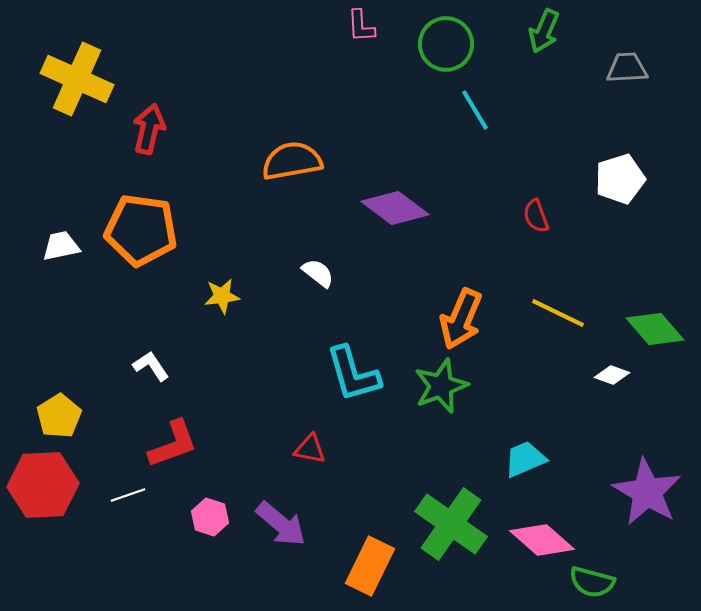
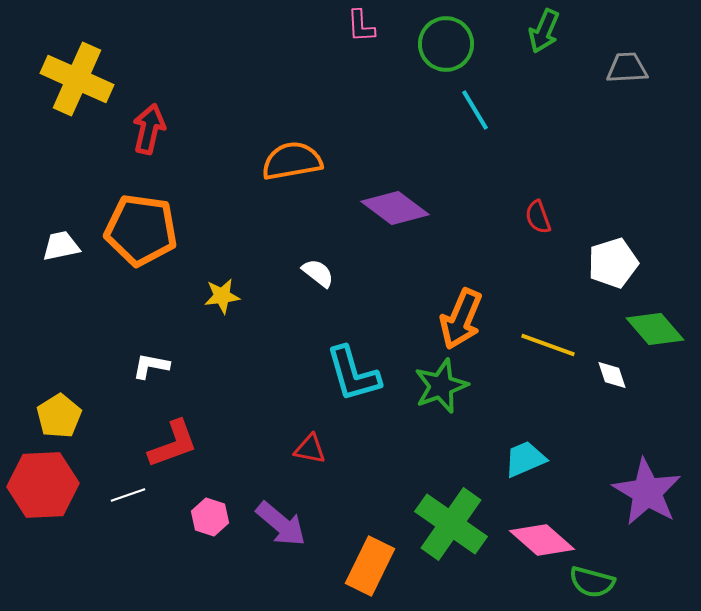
white pentagon: moved 7 px left, 84 px down
red semicircle: moved 2 px right, 1 px down
yellow line: moved 10 px left, 32 px down; rotated 6 degrees counterclockwise
white L-shape: rotated 45 degrees counterclockwise
white diamond: rotated 52 degrees clockwise
